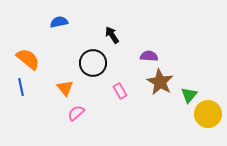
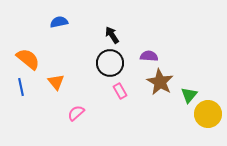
black circle: moved 17 px right
orange triangle: moved 9 px left, 6 px up
